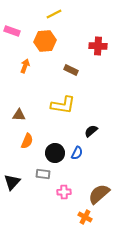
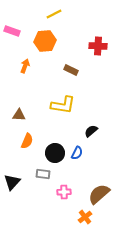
orange cross: rotated 24 degrees clockwise
